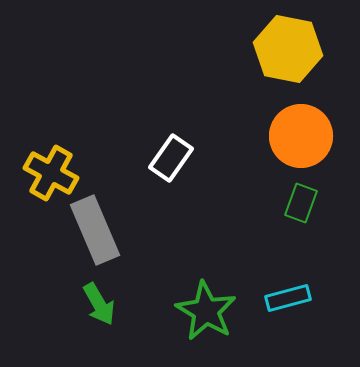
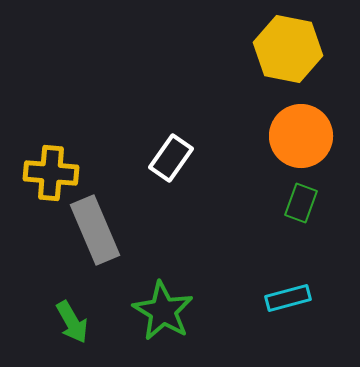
yellow cross: rotated 24 degrees counterclockwise
green arrow: moved 27 px left, 18 px down
green star: moved 43 px left
